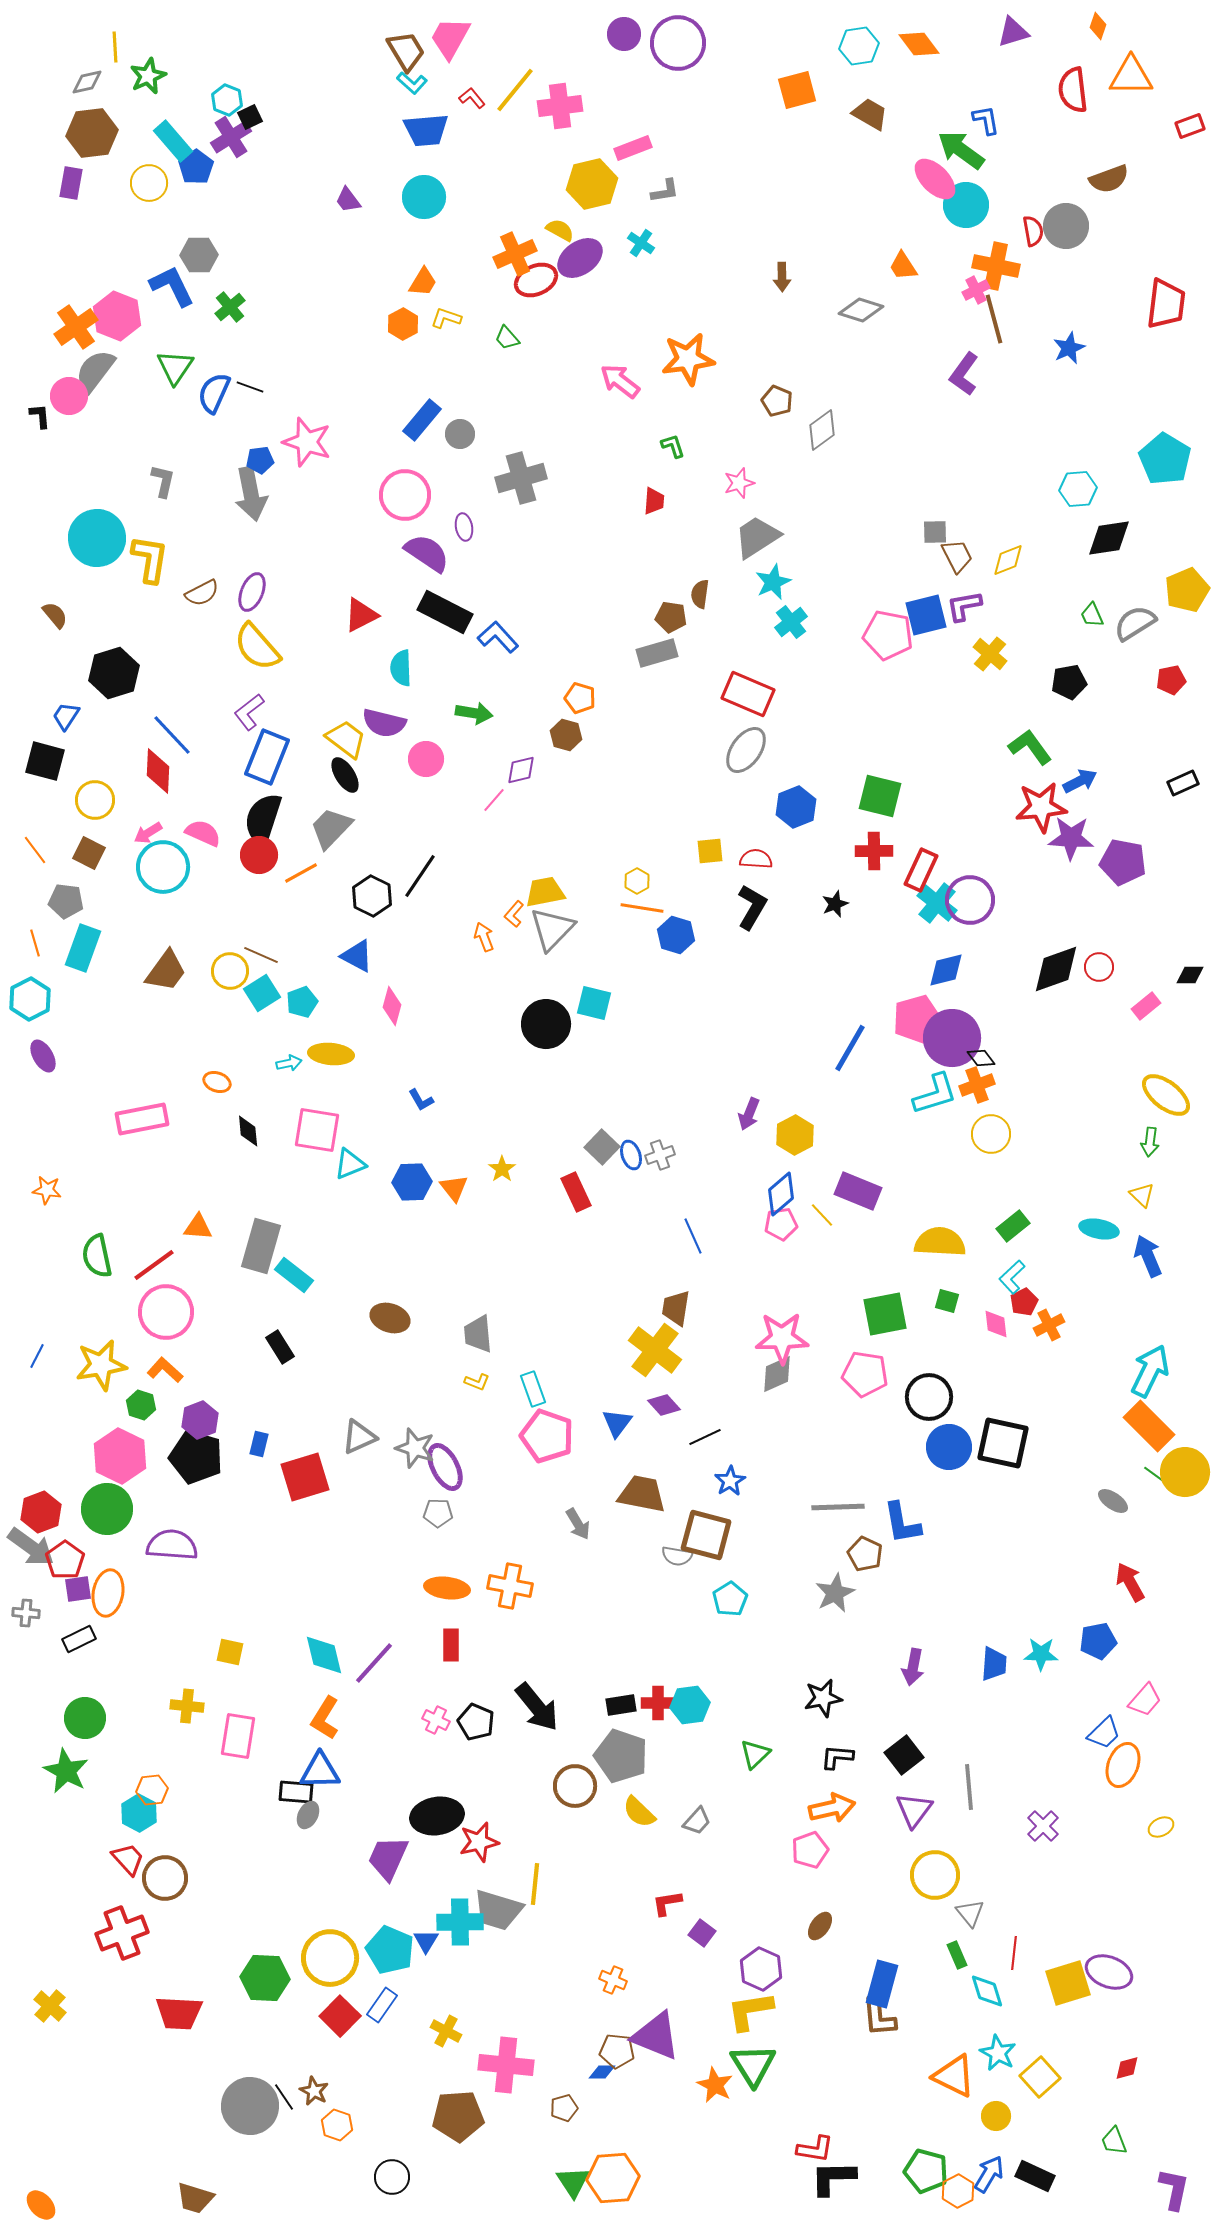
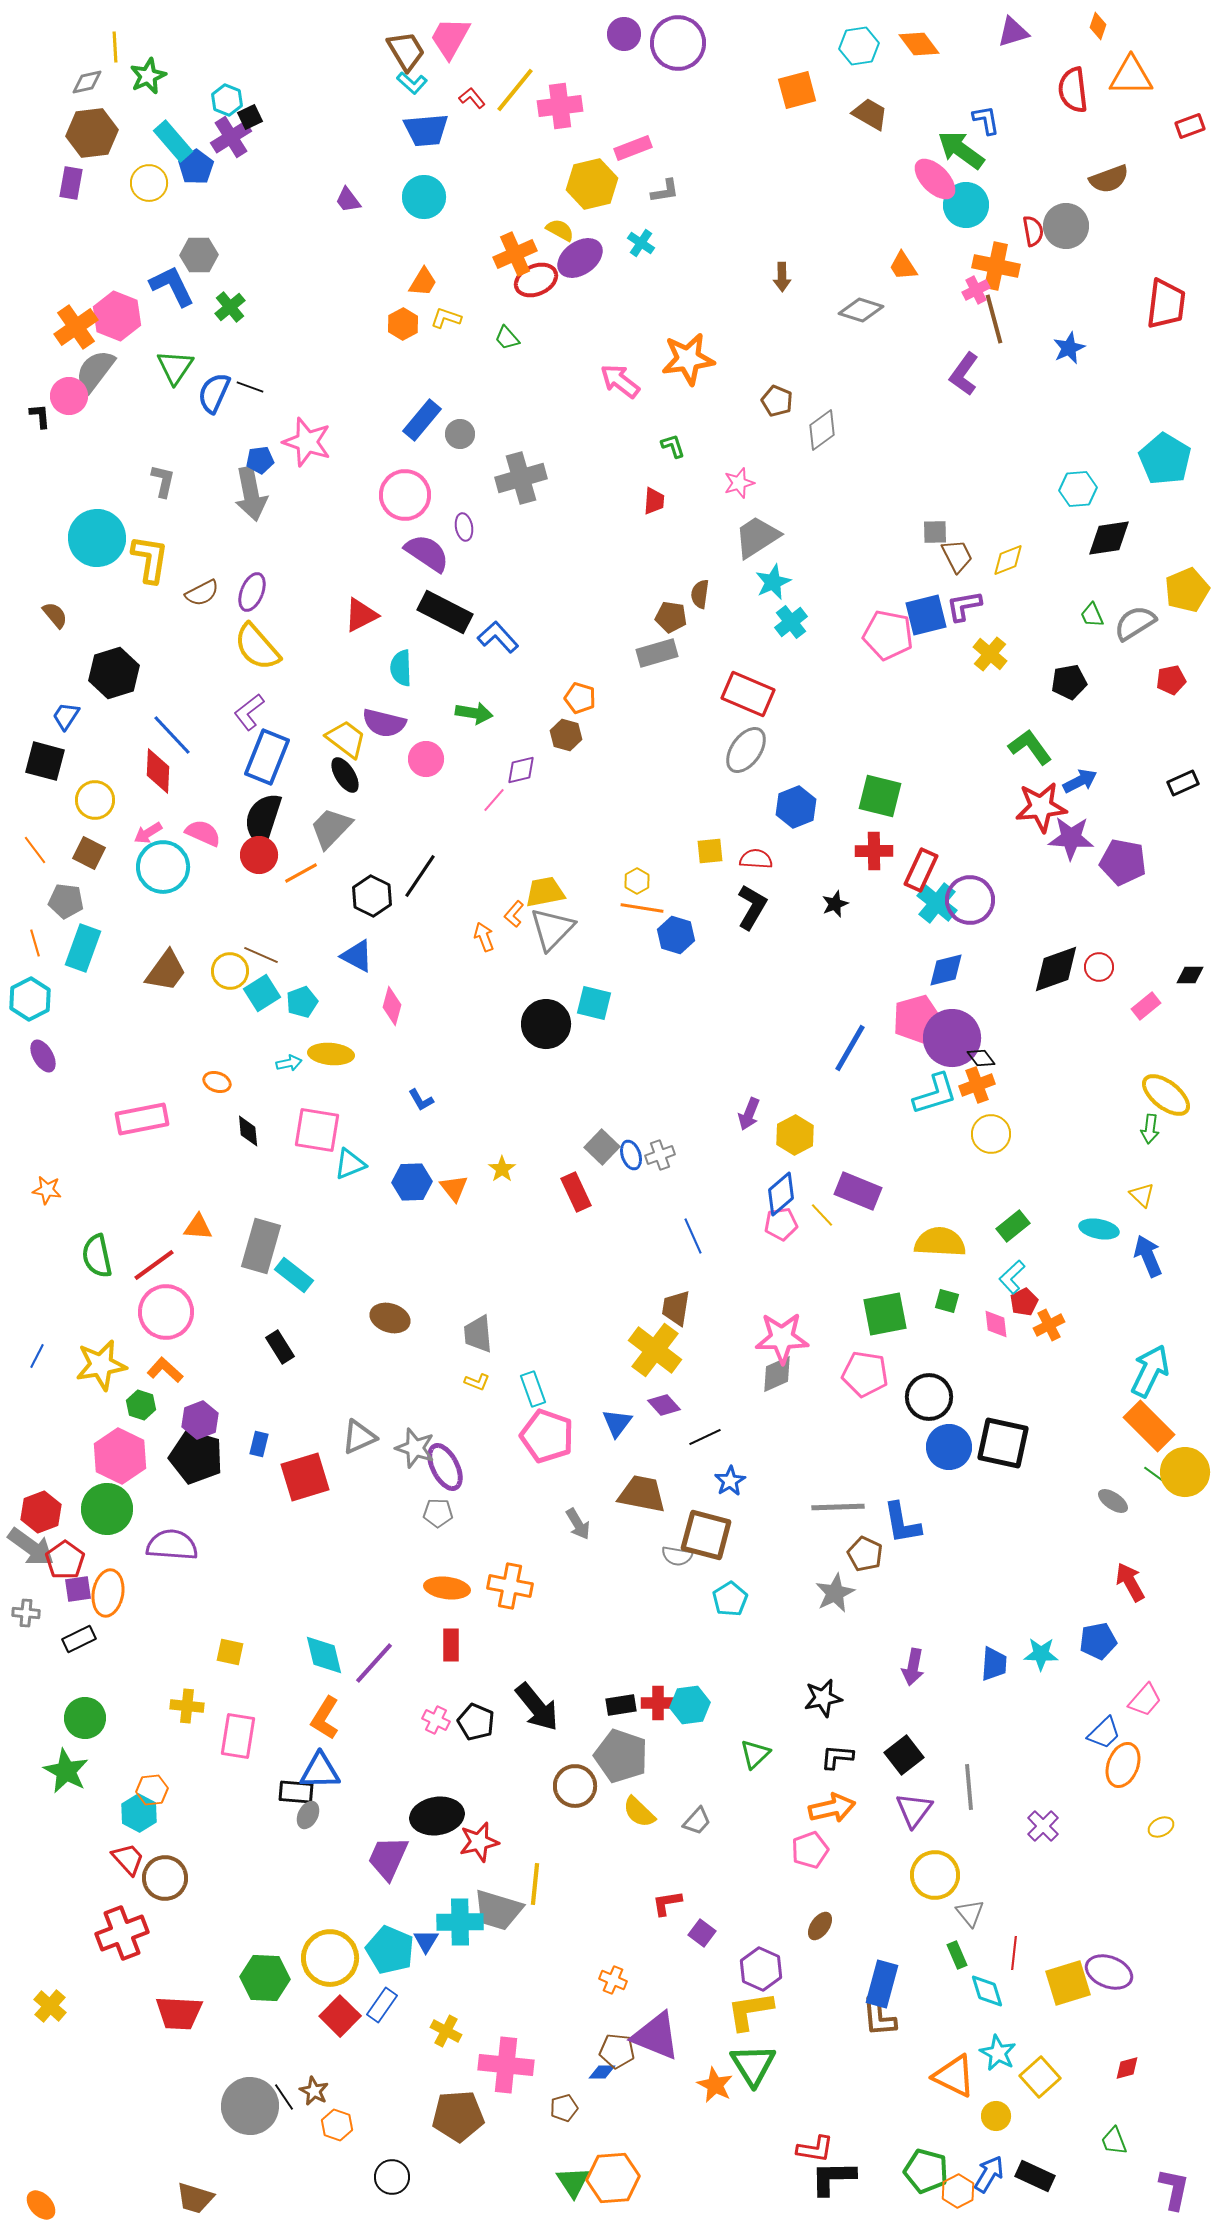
green arrow at (1150, 1142): moved 13 px up
